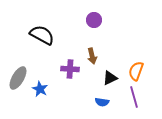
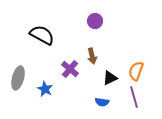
purple circle: moved 1 px right, 1 px down
purple cross: rotated 36 degrees clockwise
gray ellipse: rotated 15 degrees counterclockwise
blue star: moved 5 px right
